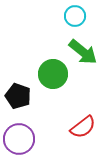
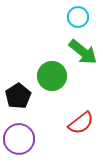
cyan circle: moved 3 px right, 1 px down
green circle: moved 1 px left, 2 px down
black pentagon: rotated 20 degrees clockwise
red semicircle: moved 2 px left, 4 px up
